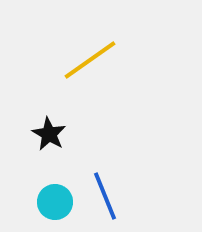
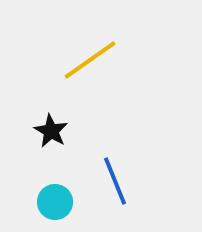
black star: moved 2 px right, 3 px up
blue line: moved 10 px right, 15 px up
